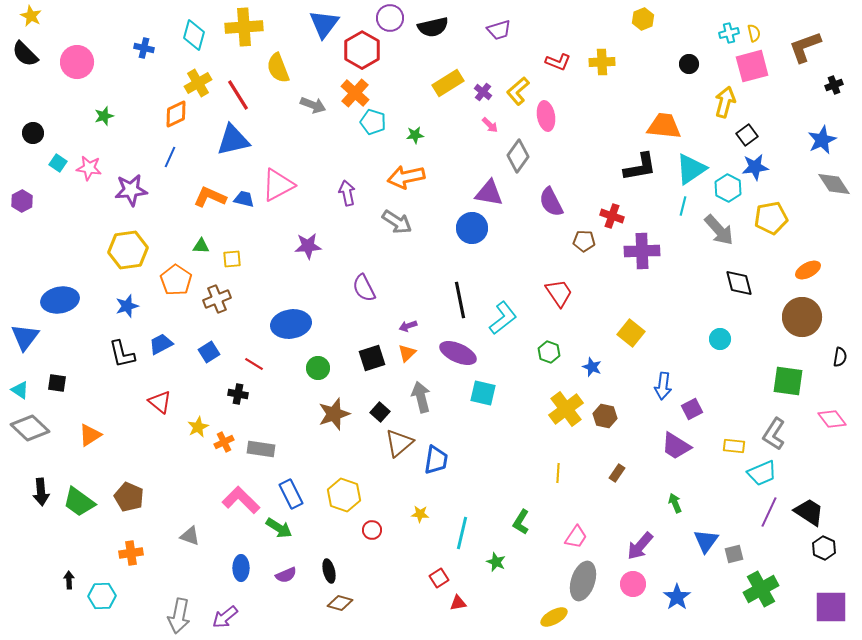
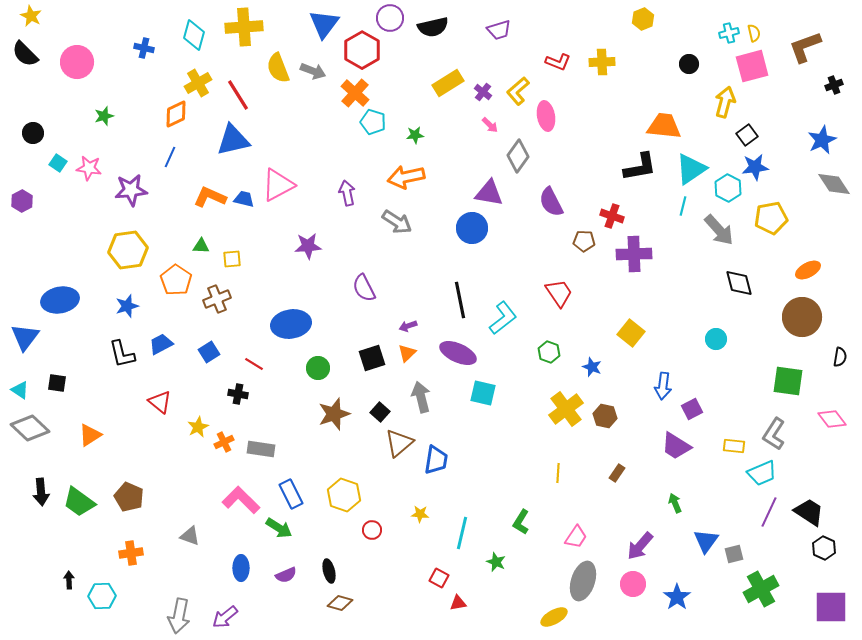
gray arrow at (313, 105): moved 34 px up
purple cross at (642, 251): moved 8 px left, 3 px down
cyan circle at (720, 339): moved 4 px left
red square at (439, 578): rotated 30 degrees counterclockwise
